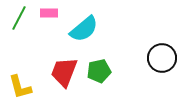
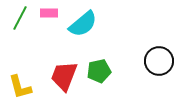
green line: moved 1 px right
cyan semicircle: moved 1 px left, 5 px up
black circle: moved 3 px left, 3 px down
red trapezoid: moved 4 px down
